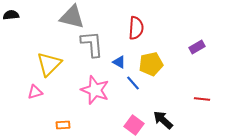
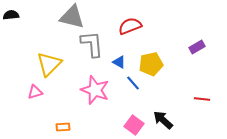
red semicircle: moved 6 px left, 2 px up; rotated 115 degrees counterclockwise
orange rectangle: moved 2 px down
